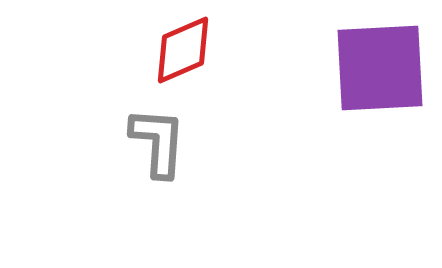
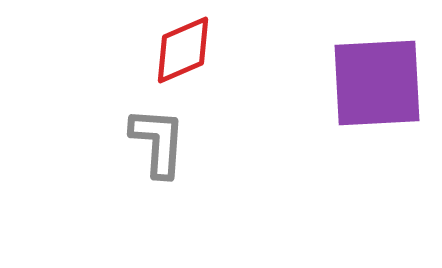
purple square: moved 3 px left, 15 px down
